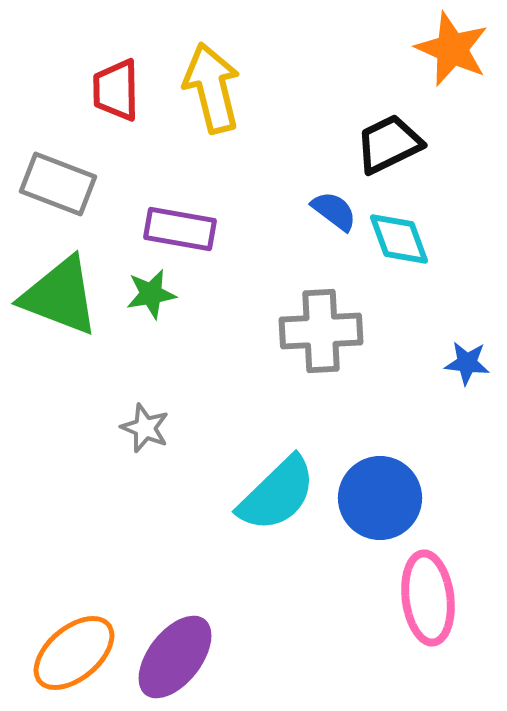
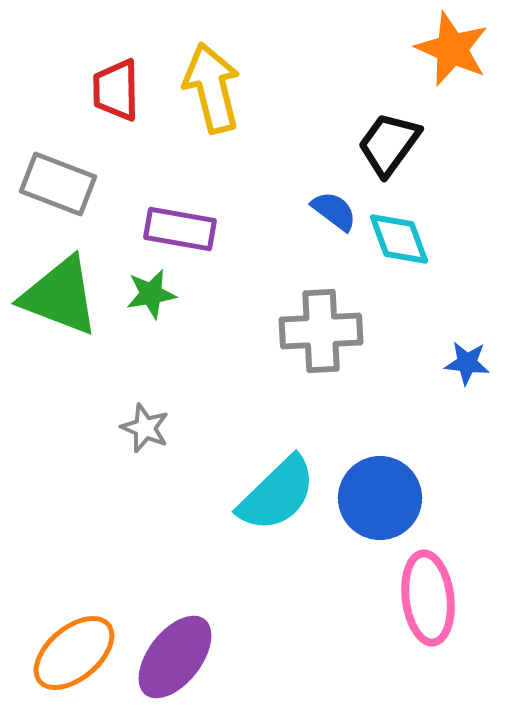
black trapezoid: rotated 28 degrees counterclockwise
